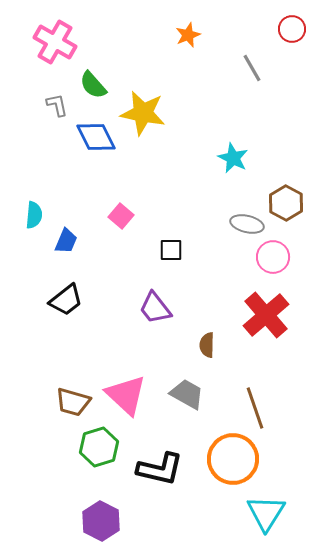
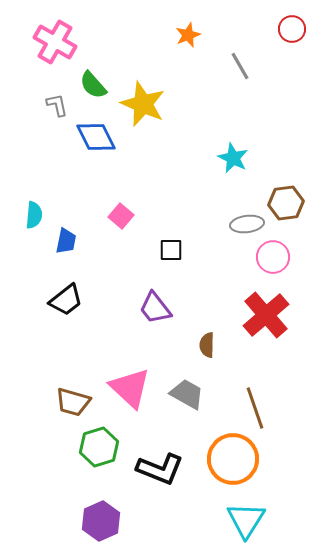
gray line: moved 12 px left, 2 px up
yellow star: moved 9 px up; rotated 12 degrees clockwise
brown hexagon: rotated 24 degrees clockwise
gray ellipse: rotated 20 degrees counterclockwise
blue trapezoid: rotated 12 degrees counterclockwise
pink triangle: moved 4 px right, 7 px up
black L-shape: rotated 9 degrees clockwise
cyan triangle: moved 20 px left, 7 px down
purple hexagon: rotated 9 degrees clockwise
